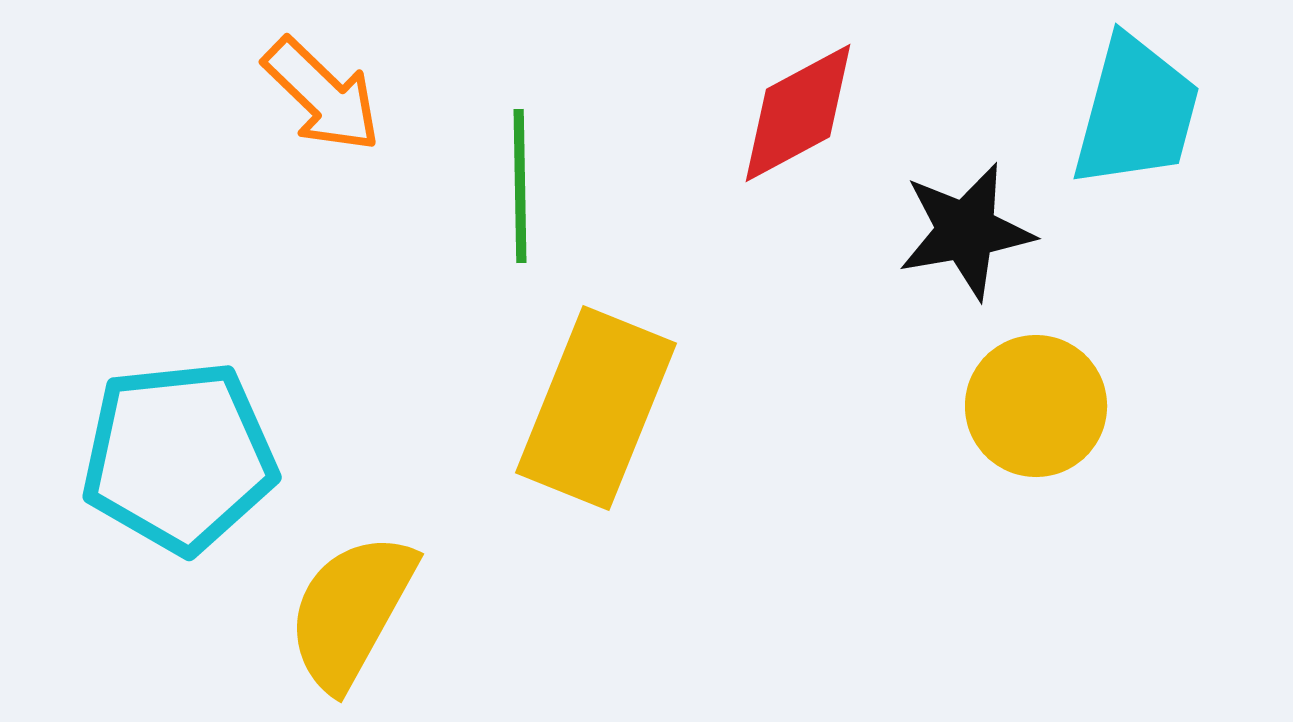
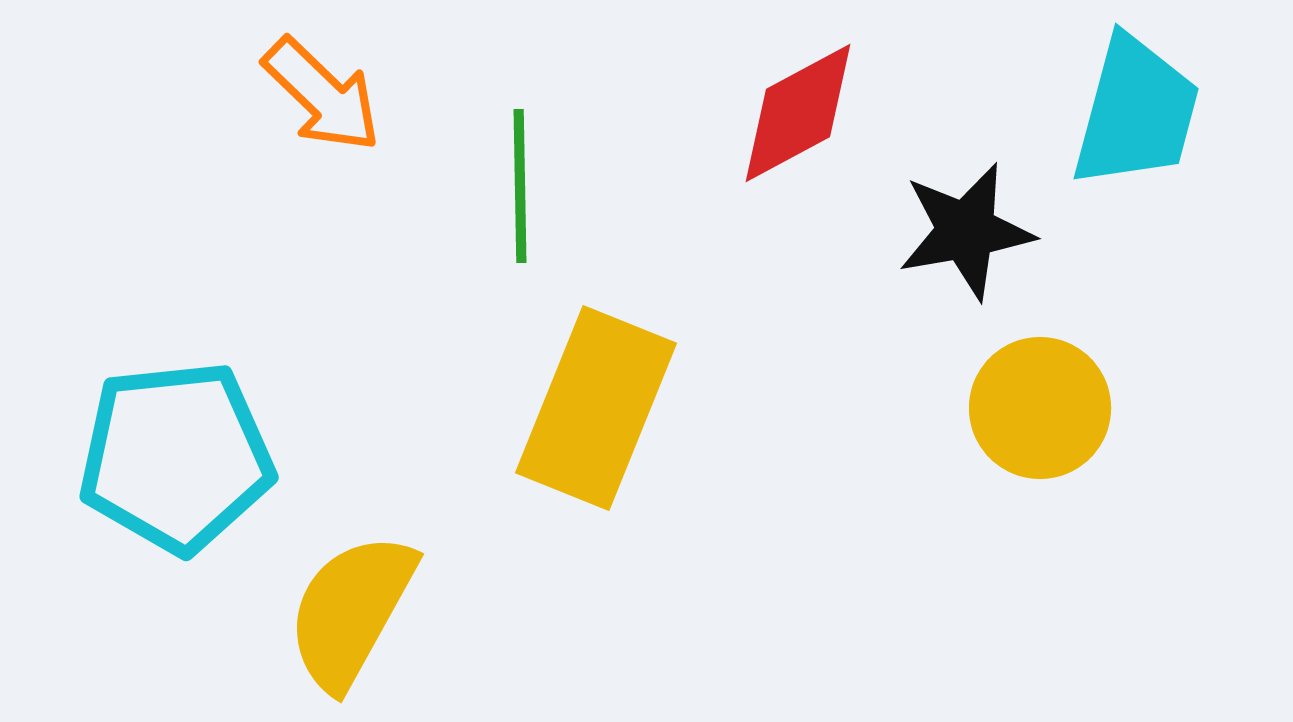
yellow circle: moved 4 px right, 2 px down
cyan pentagon: moved 3 px left
